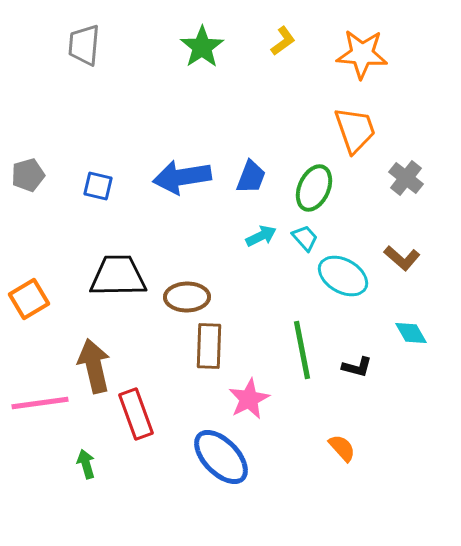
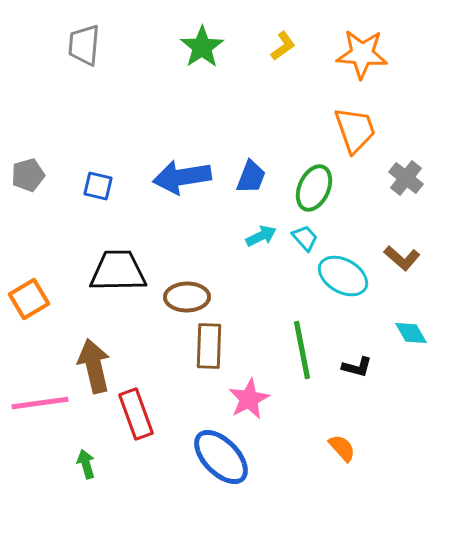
yellow L-shape: moved 5 px down
black trapezoid: moved 5 px up
